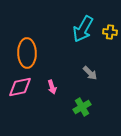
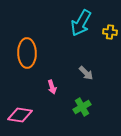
cyan arrow: moved 2 px left, 6 px up
gray arrow: moved 4 px left
pink diamond: moved 28 px down; rotated 20 degrees clockwise
